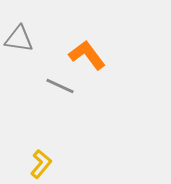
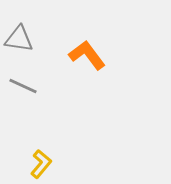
gray line: moved 37 px left
